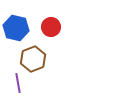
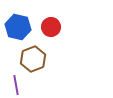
blue hexagon: moved 2 px right, 1 px up
purple line: moved 2 px left, 2 px down
